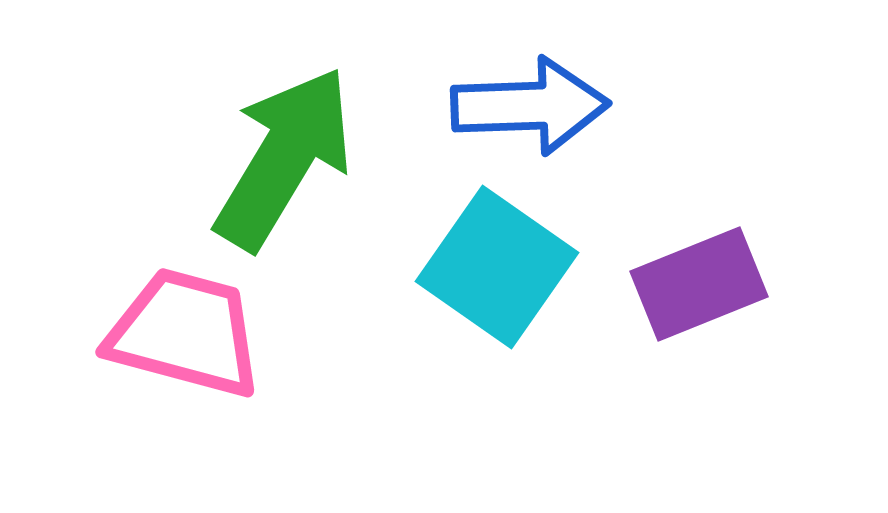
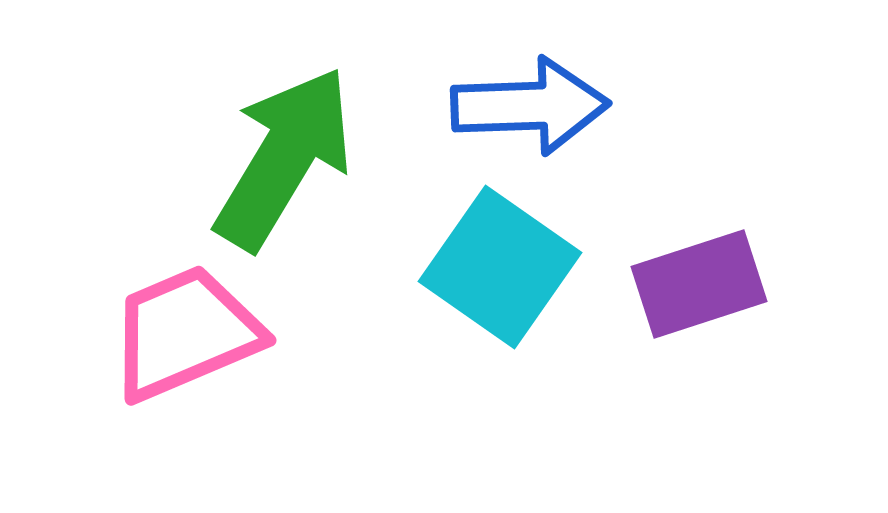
cyan square: moved 3 px right
purple rectangle: rotated 4 degrees clockwise
pink trapezoid: rotated 38 degrees counterclockwise
